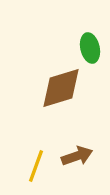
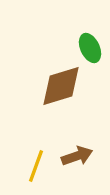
green ellipse: rotated 12 degrees counterclockwise
brown diamond: moved 2 px up
